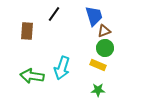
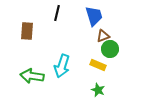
black line: moved 3 px right, 1 px up; rotated 21 degrees counterclockwise
brown triangle: moved 1 px left, 5 px down
green circle: moved 5 px right, 1 px down
cyan arrow: moved 2 px up
green star: rotated 24 degrees clockwise
